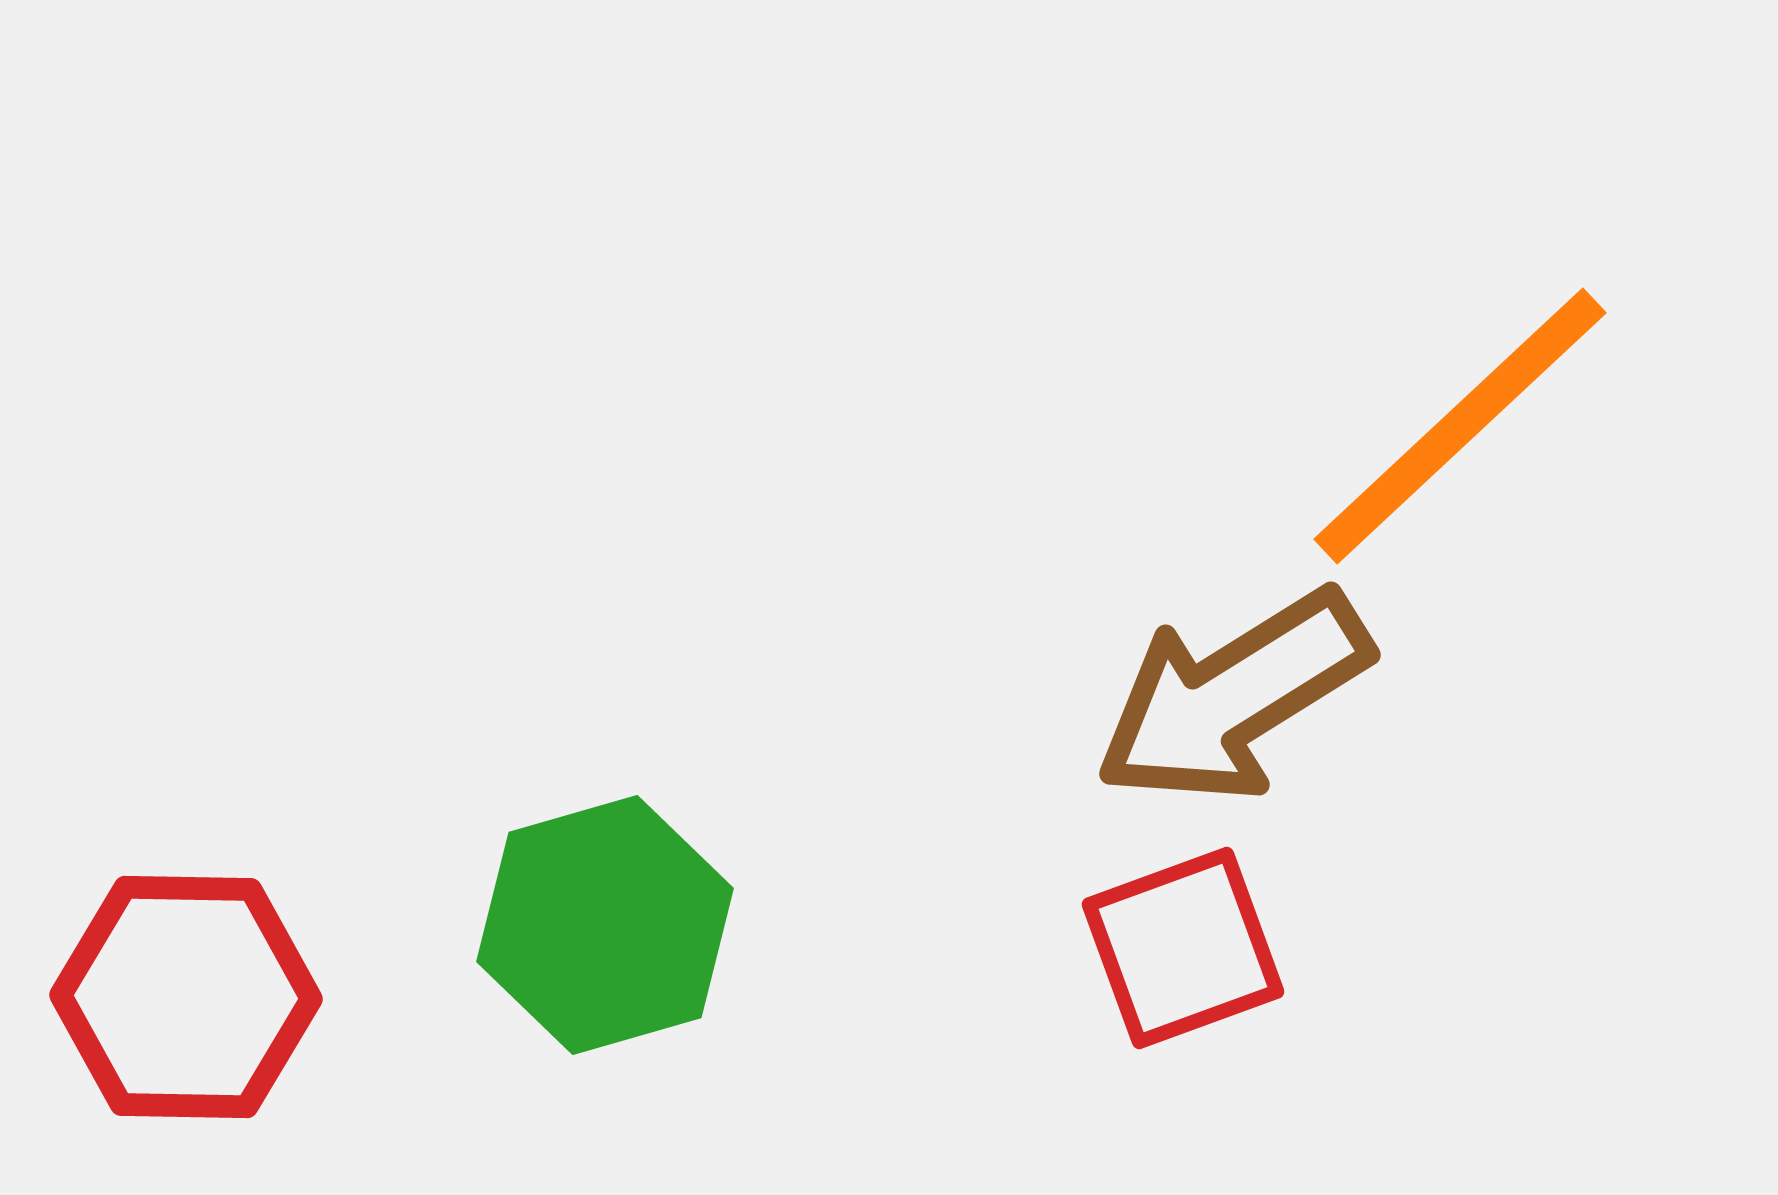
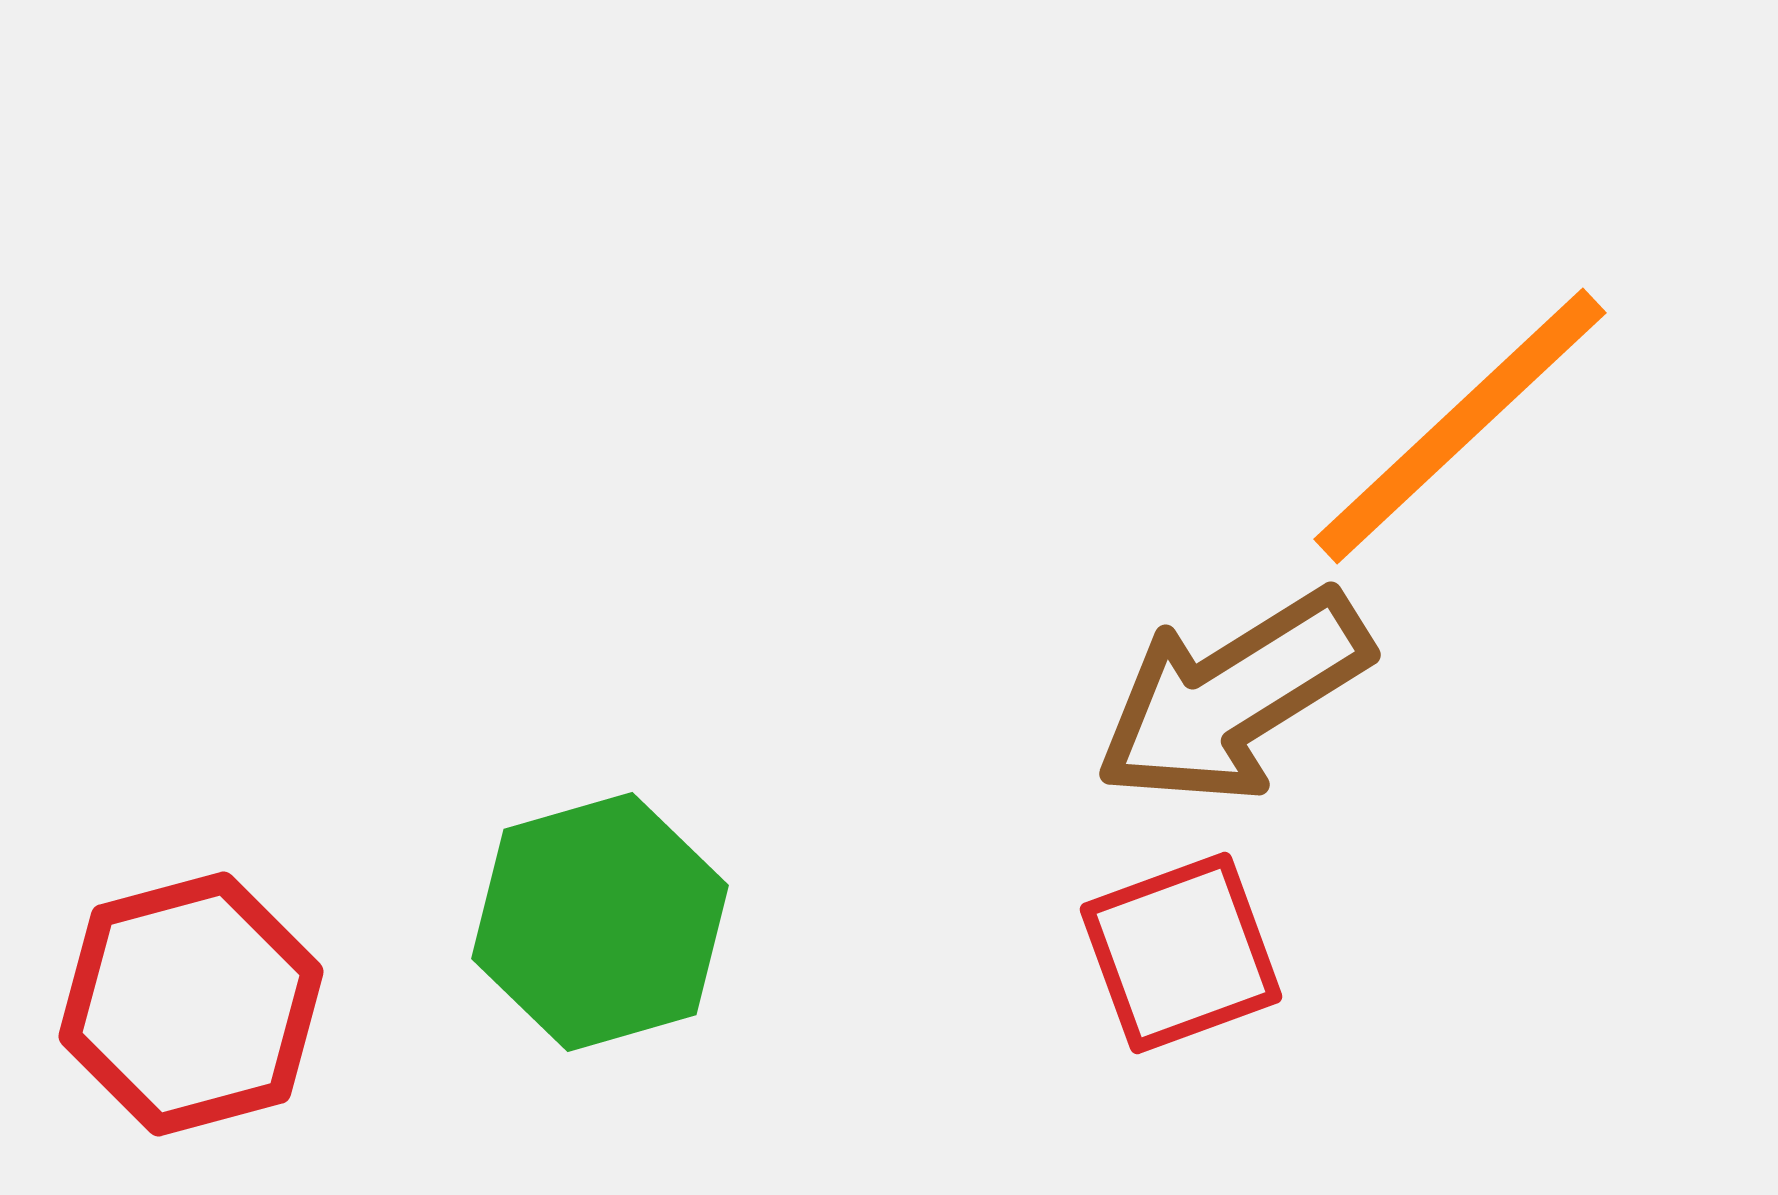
green hexagon: moved 5 px left, 3 px up
red square: moved 2 px left, 5 px down
red hexagon: moved 5 px right, 7 px down; rotated 16 degrees counterclockwise
